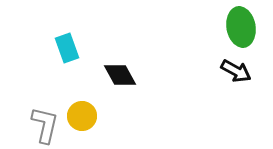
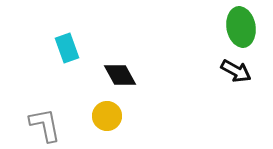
yellow circle: moved 25 px right
gray L-shape: rotated 24 degrees counterclockwise
